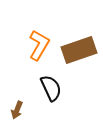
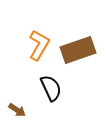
brown rectangle: moved 1 px left
brown arrow: rotated 78 degrees counterclockwise
